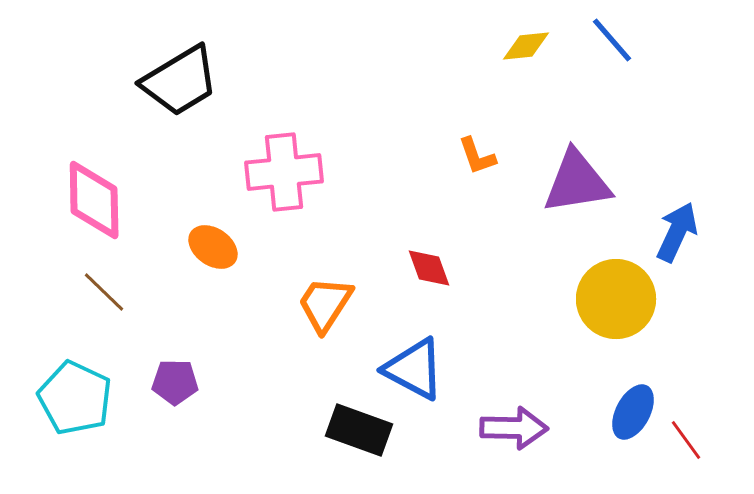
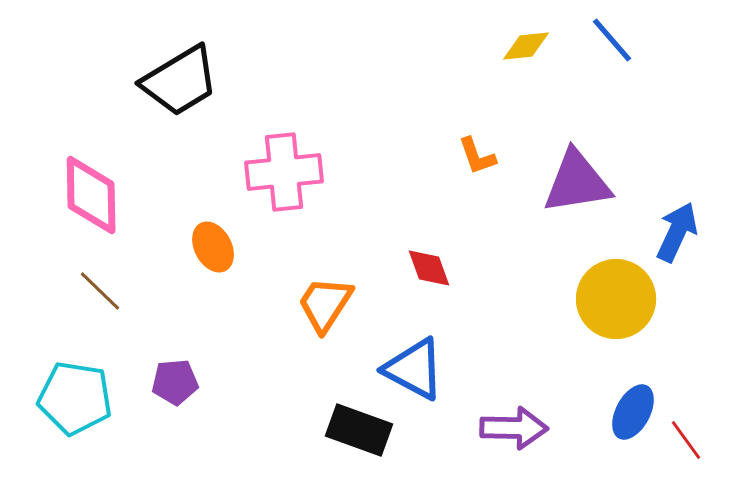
pink diamond: moved 3 px left, 5 px up
orange ellipse: rotated 27 degrees clockwise
brown line: moved 4 px left, 1 px up
purple pentagon: rotated 6 degrees counterclockwise
cyan pentagon: rotated 16 degrees counterclockwise
